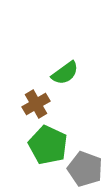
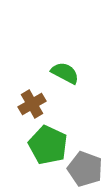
green semicircle: rotated 116 degrees counterclockwise
brown cross: moved 4 px left
